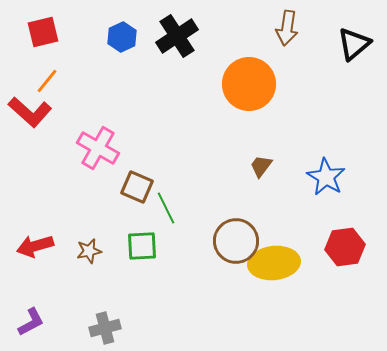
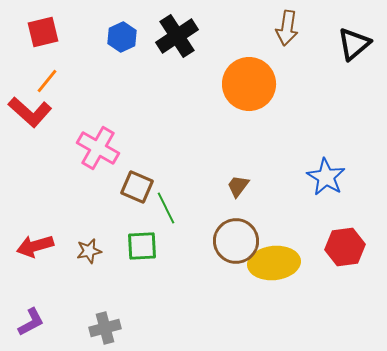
brown trapezoid: moved 23 px left, 20 px down
